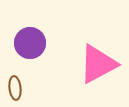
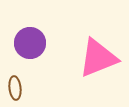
pink triangle: moved 6 px up; rotated 6 degrees clockwise
